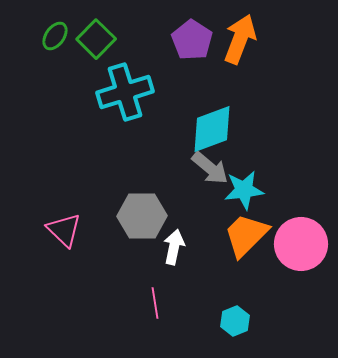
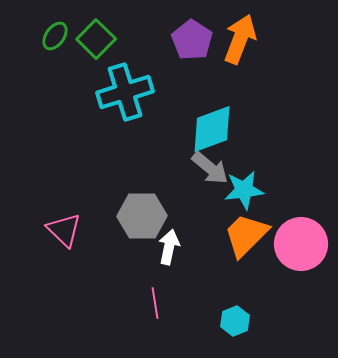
white arrow: moved 5 px left
